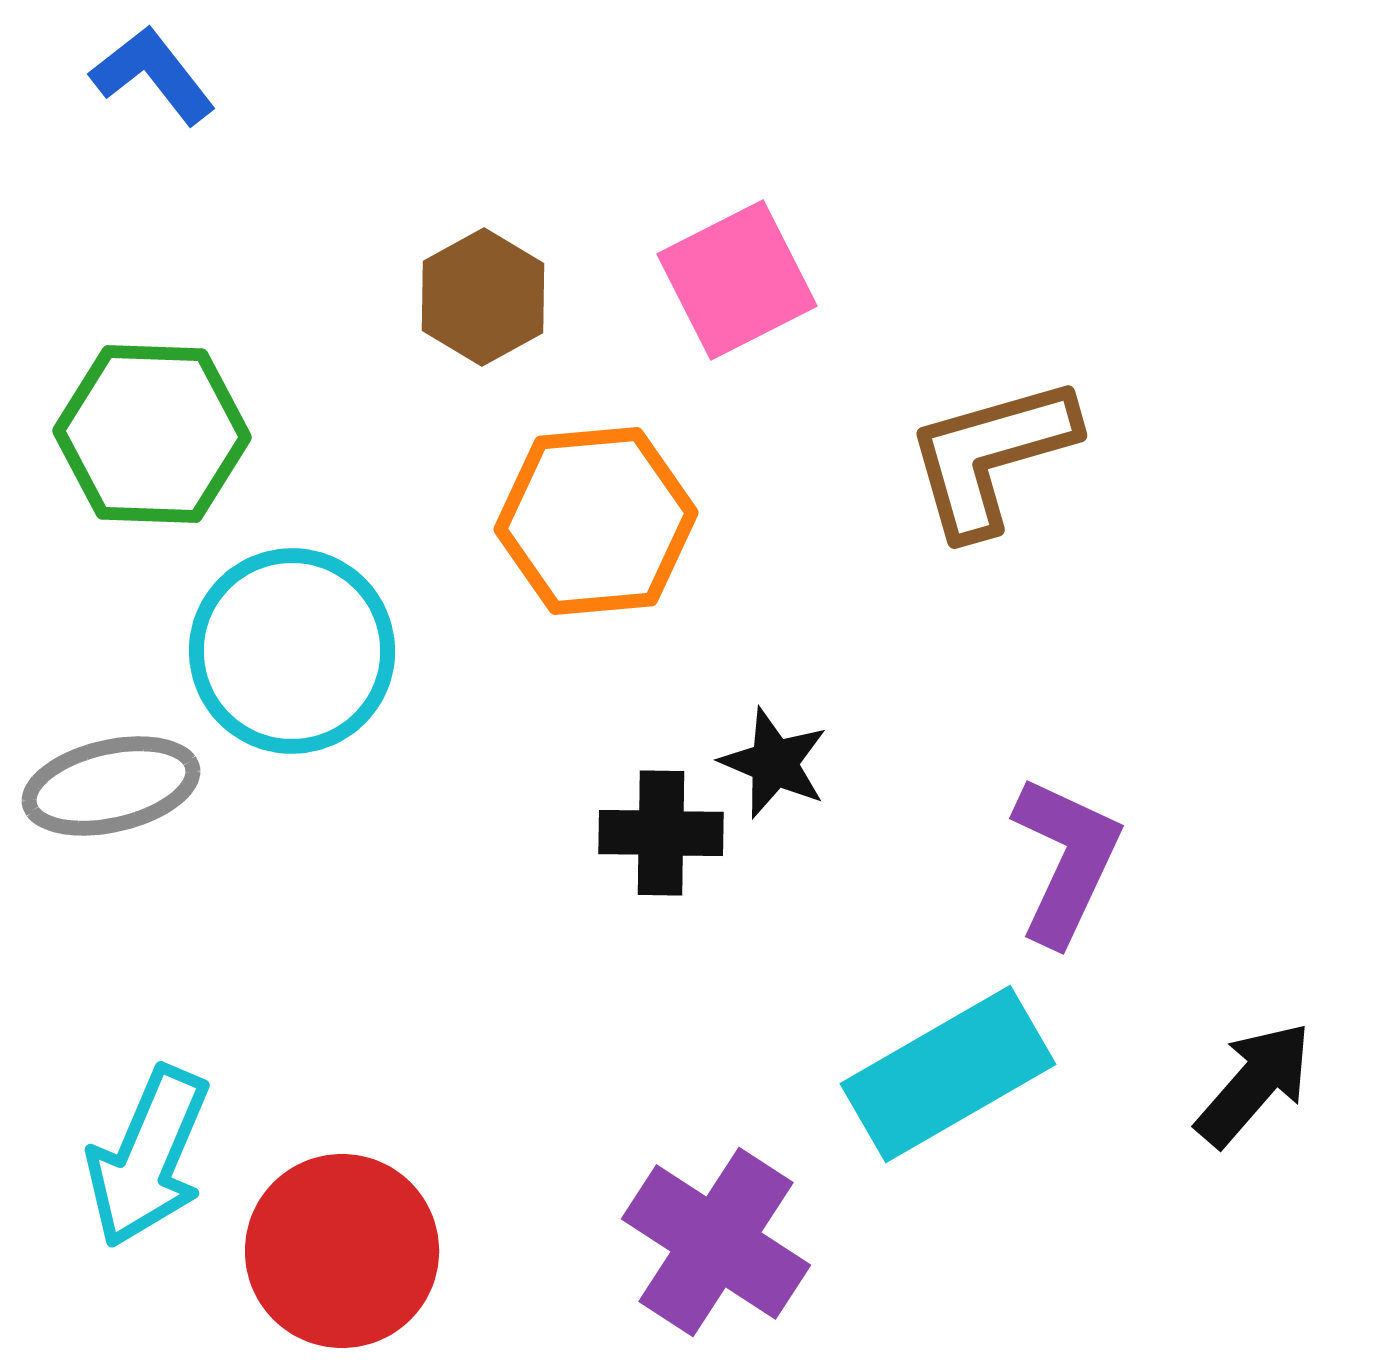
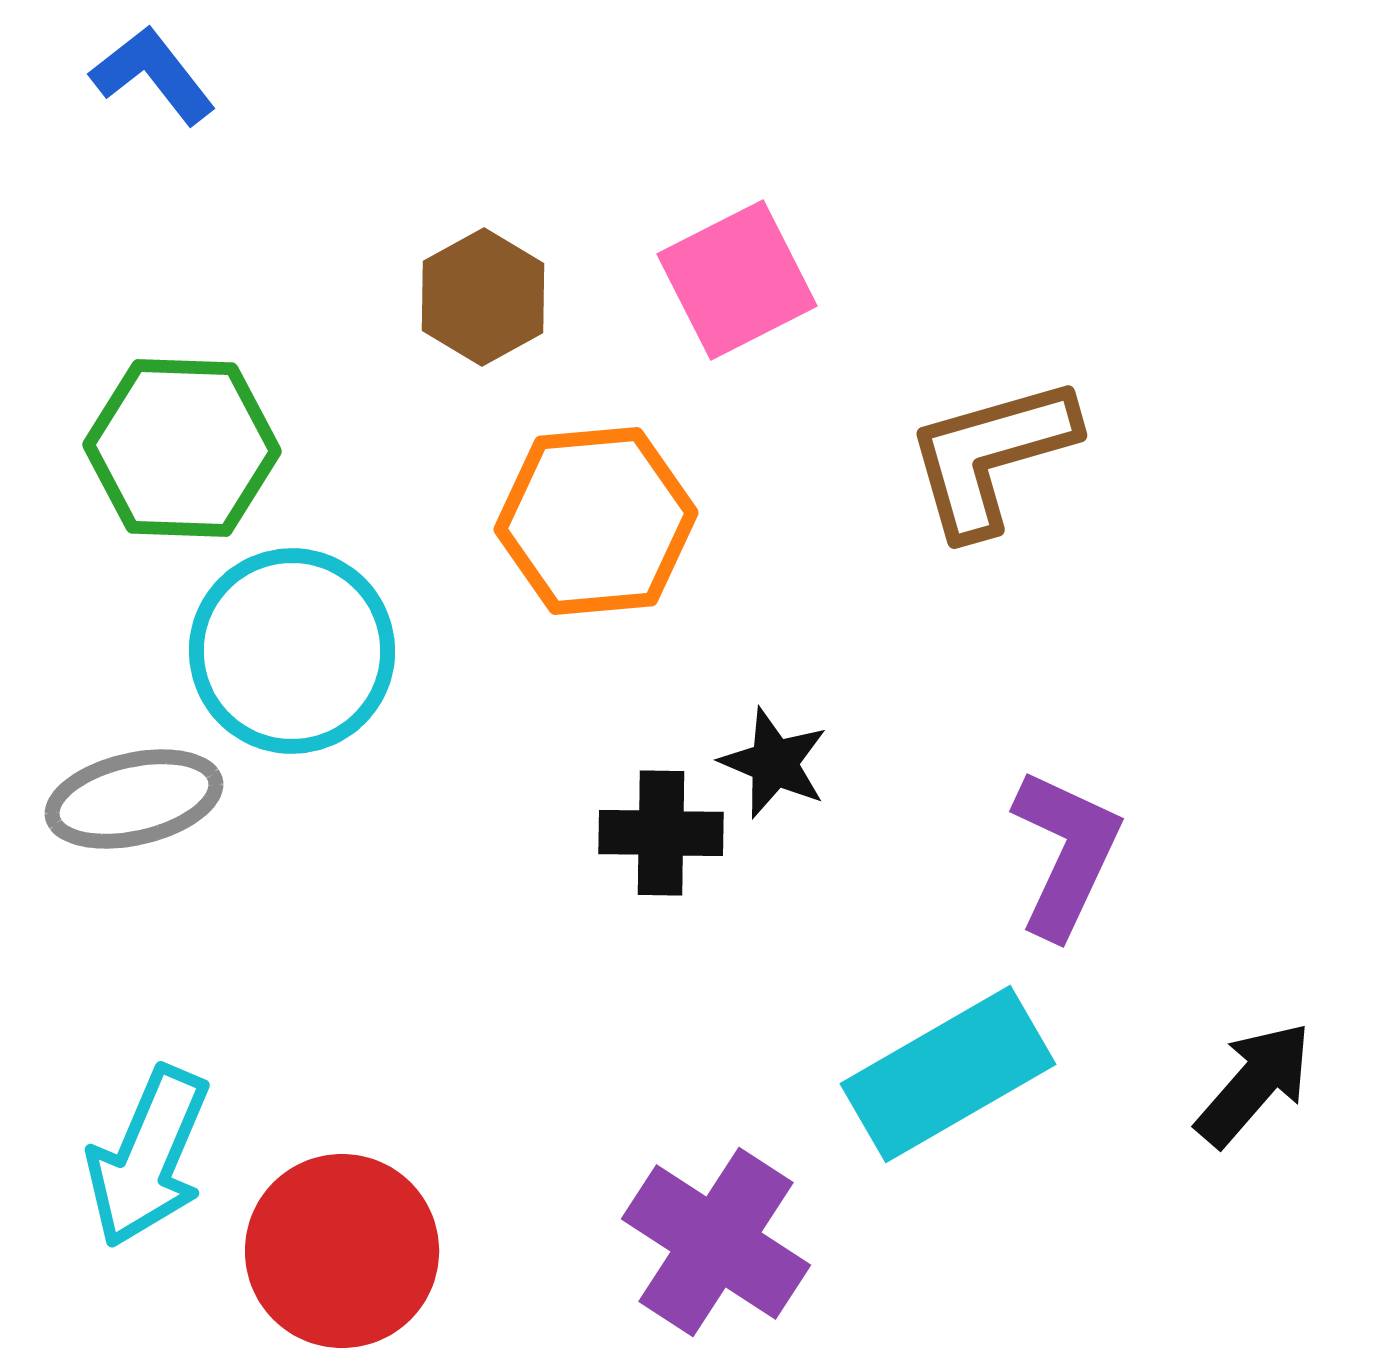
green hexagon: moved 30 px right, 14 px down
gray ellipse: moved 23 px right, 13 px down
purple L-shape: moved 7 px up
